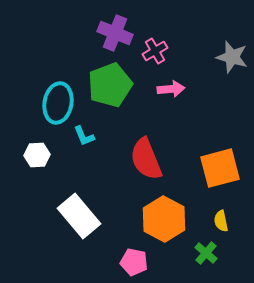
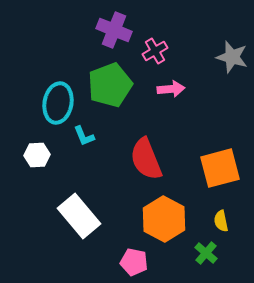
purple cross: moved 1 px left, 3 px up
